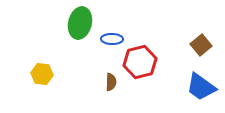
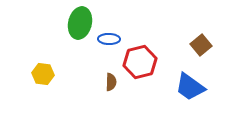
blue ellipse: moved 3 px left
yellow hexagon: moved 1 px right
blue trapezoid: moved 11 px left
